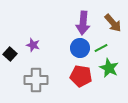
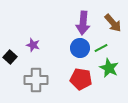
black square: moved 3 px down
red pentagon: moved 3 px down
